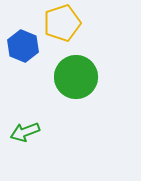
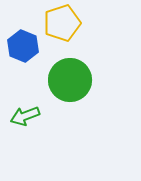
green circle: moved 6 px left, 3 px down
green arrow: moved 16 px up
